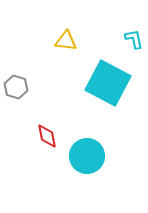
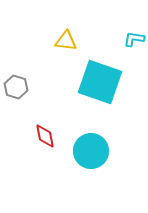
cyan L-shape: rotated 70 degrees counterclockwise
cyan square: moved 8 px left, 1 px up; rotated 9 degrees counterclockwise
red diamond: moved 2 px left
cyan circle: moved 4 px right, 5 px up
